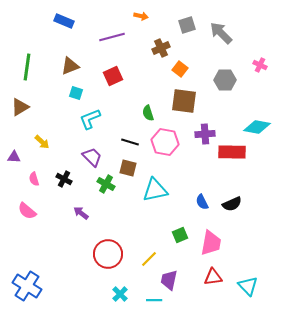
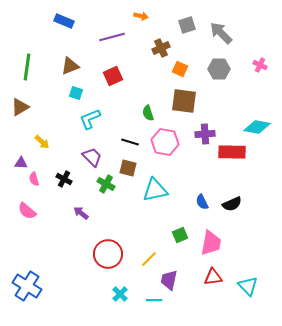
orange square at (180, 69): rotated 14 degrees counterclockwise
gray hexagon at (225, 80): moved 6 px left, 11 px up
purple triangle at (14, 157): moved 7 px right, 6 px down
